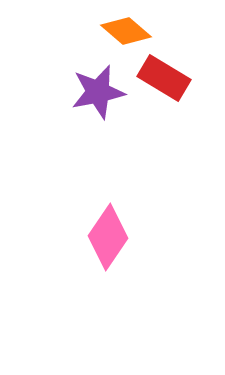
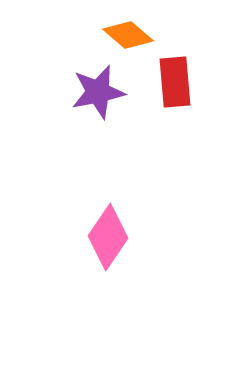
orange diamond: moved 2 px right, 4 px down
red rectangle: moved 11 px right, 4 px down; rotated 54 degrees clockwise
